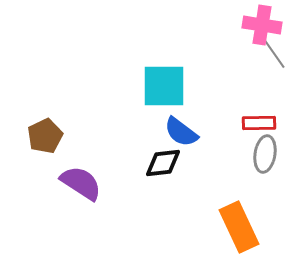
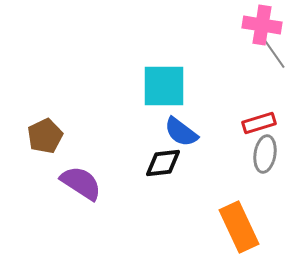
red rectangle: rotated 16 degrees counterclockwise
